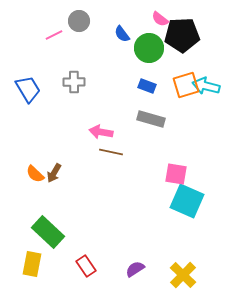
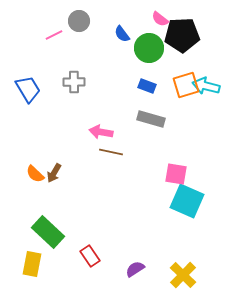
red rectangle: moved 4 px right, 10 px up
